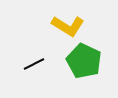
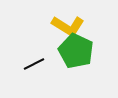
green pentagon: moved 8 px left, 10 px up
